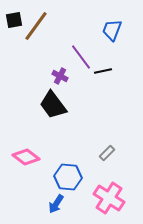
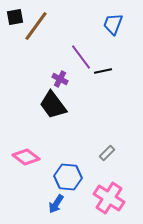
black square: moved 1 px right, 3 px up
blue trapezoid: moved 1 px right, 6 px up
purple cross: moved 3 px down
